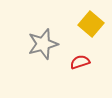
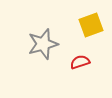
yellow square: moved 1 px down; rotated 30 degrees clockwise
